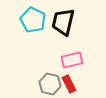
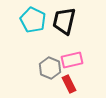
black trapezoid: moved 1 px right, 1 px up
gray hexagon: moved 16 px up; rotated 10 degrees clockwise
